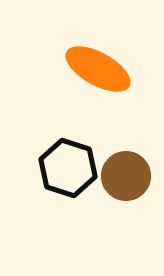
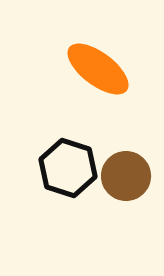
orange ellipse: rotated 8 degrees clockwise
